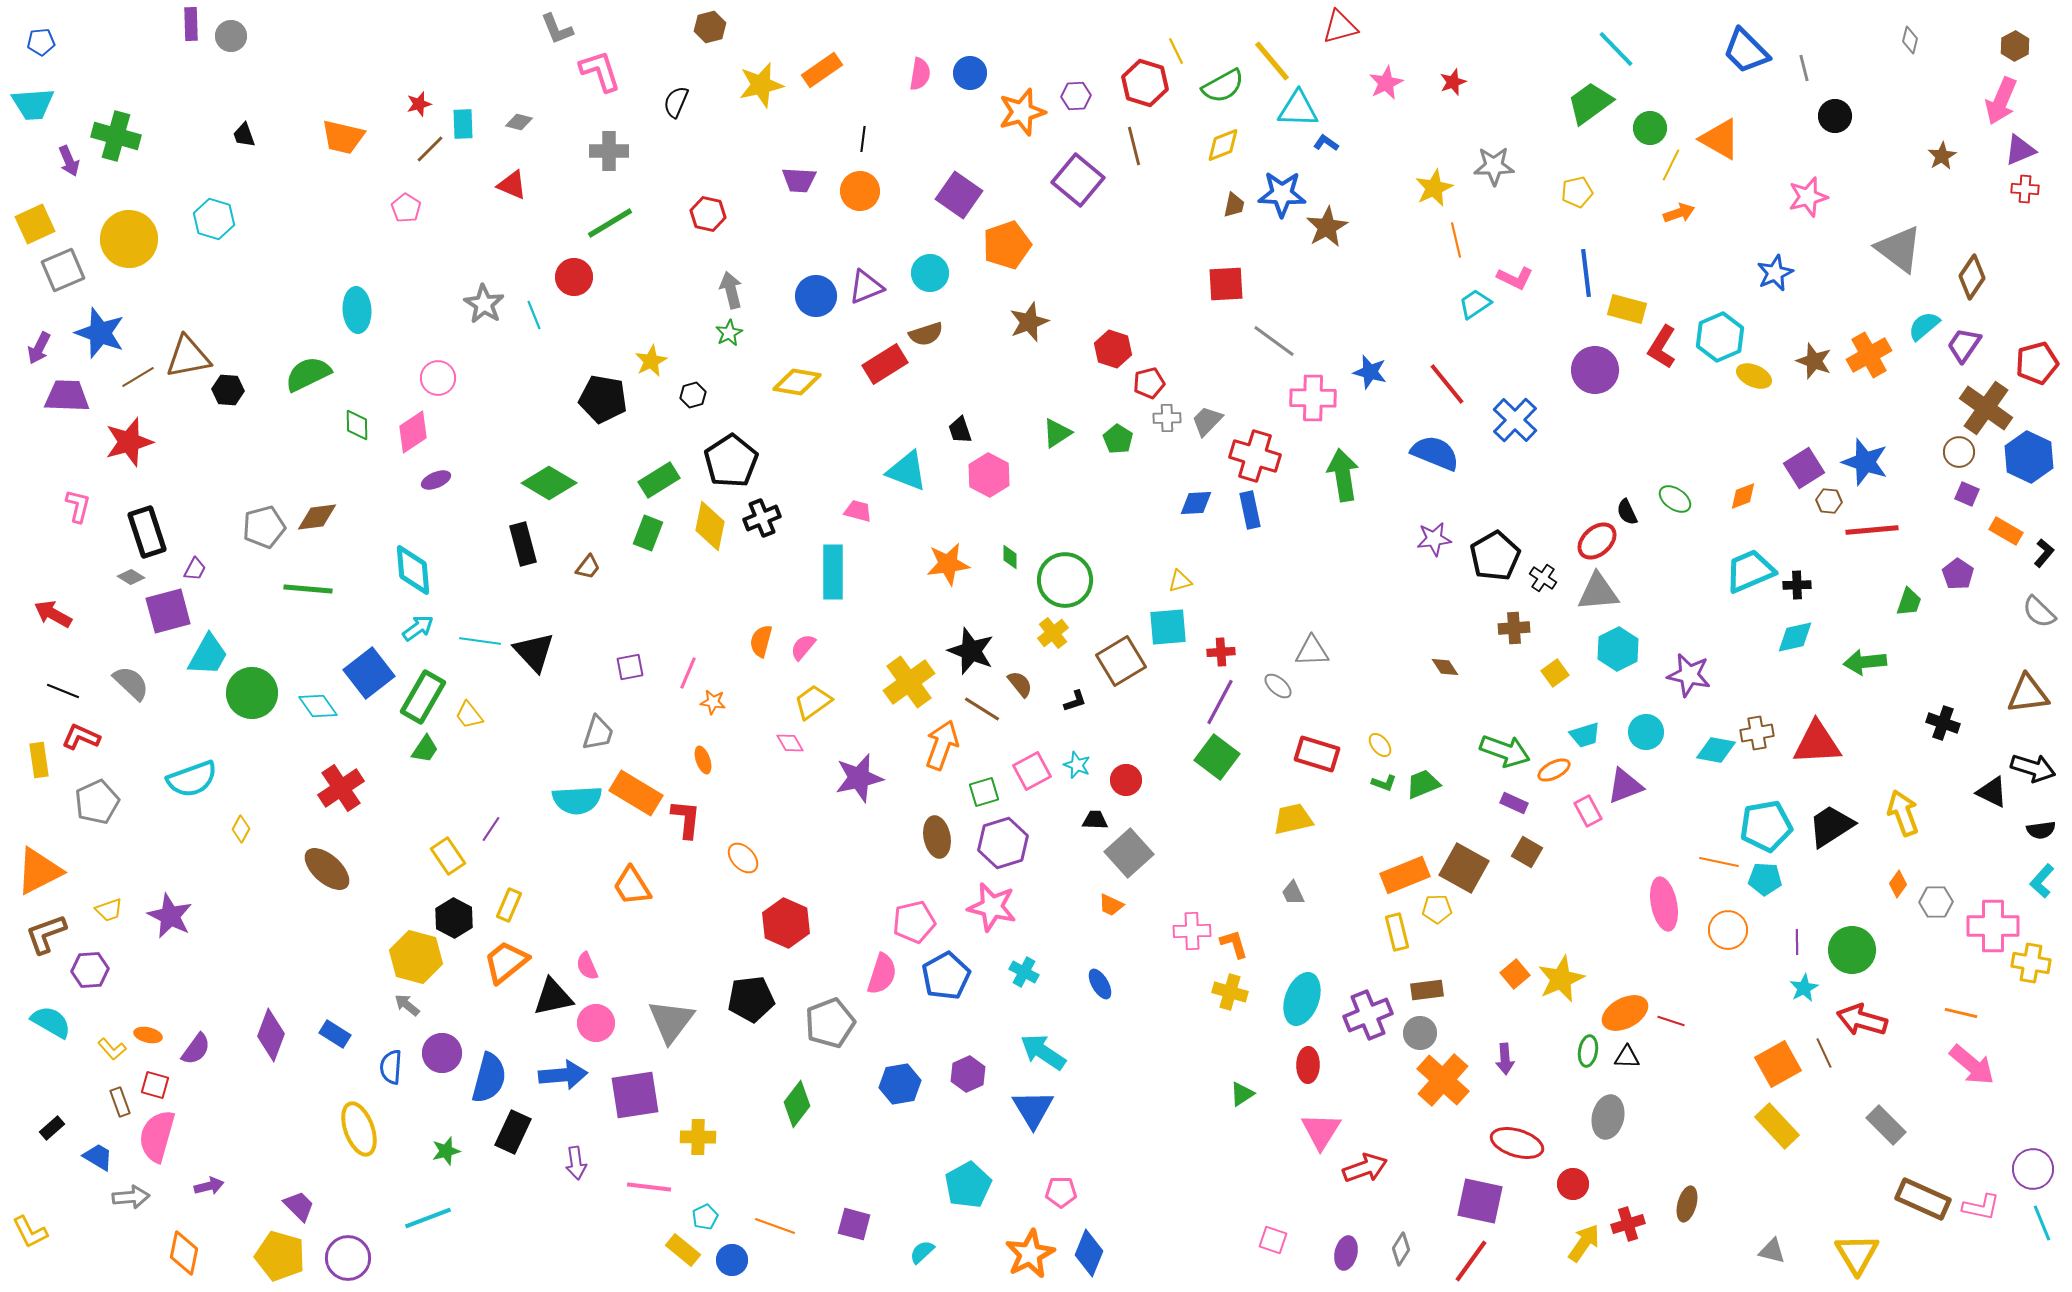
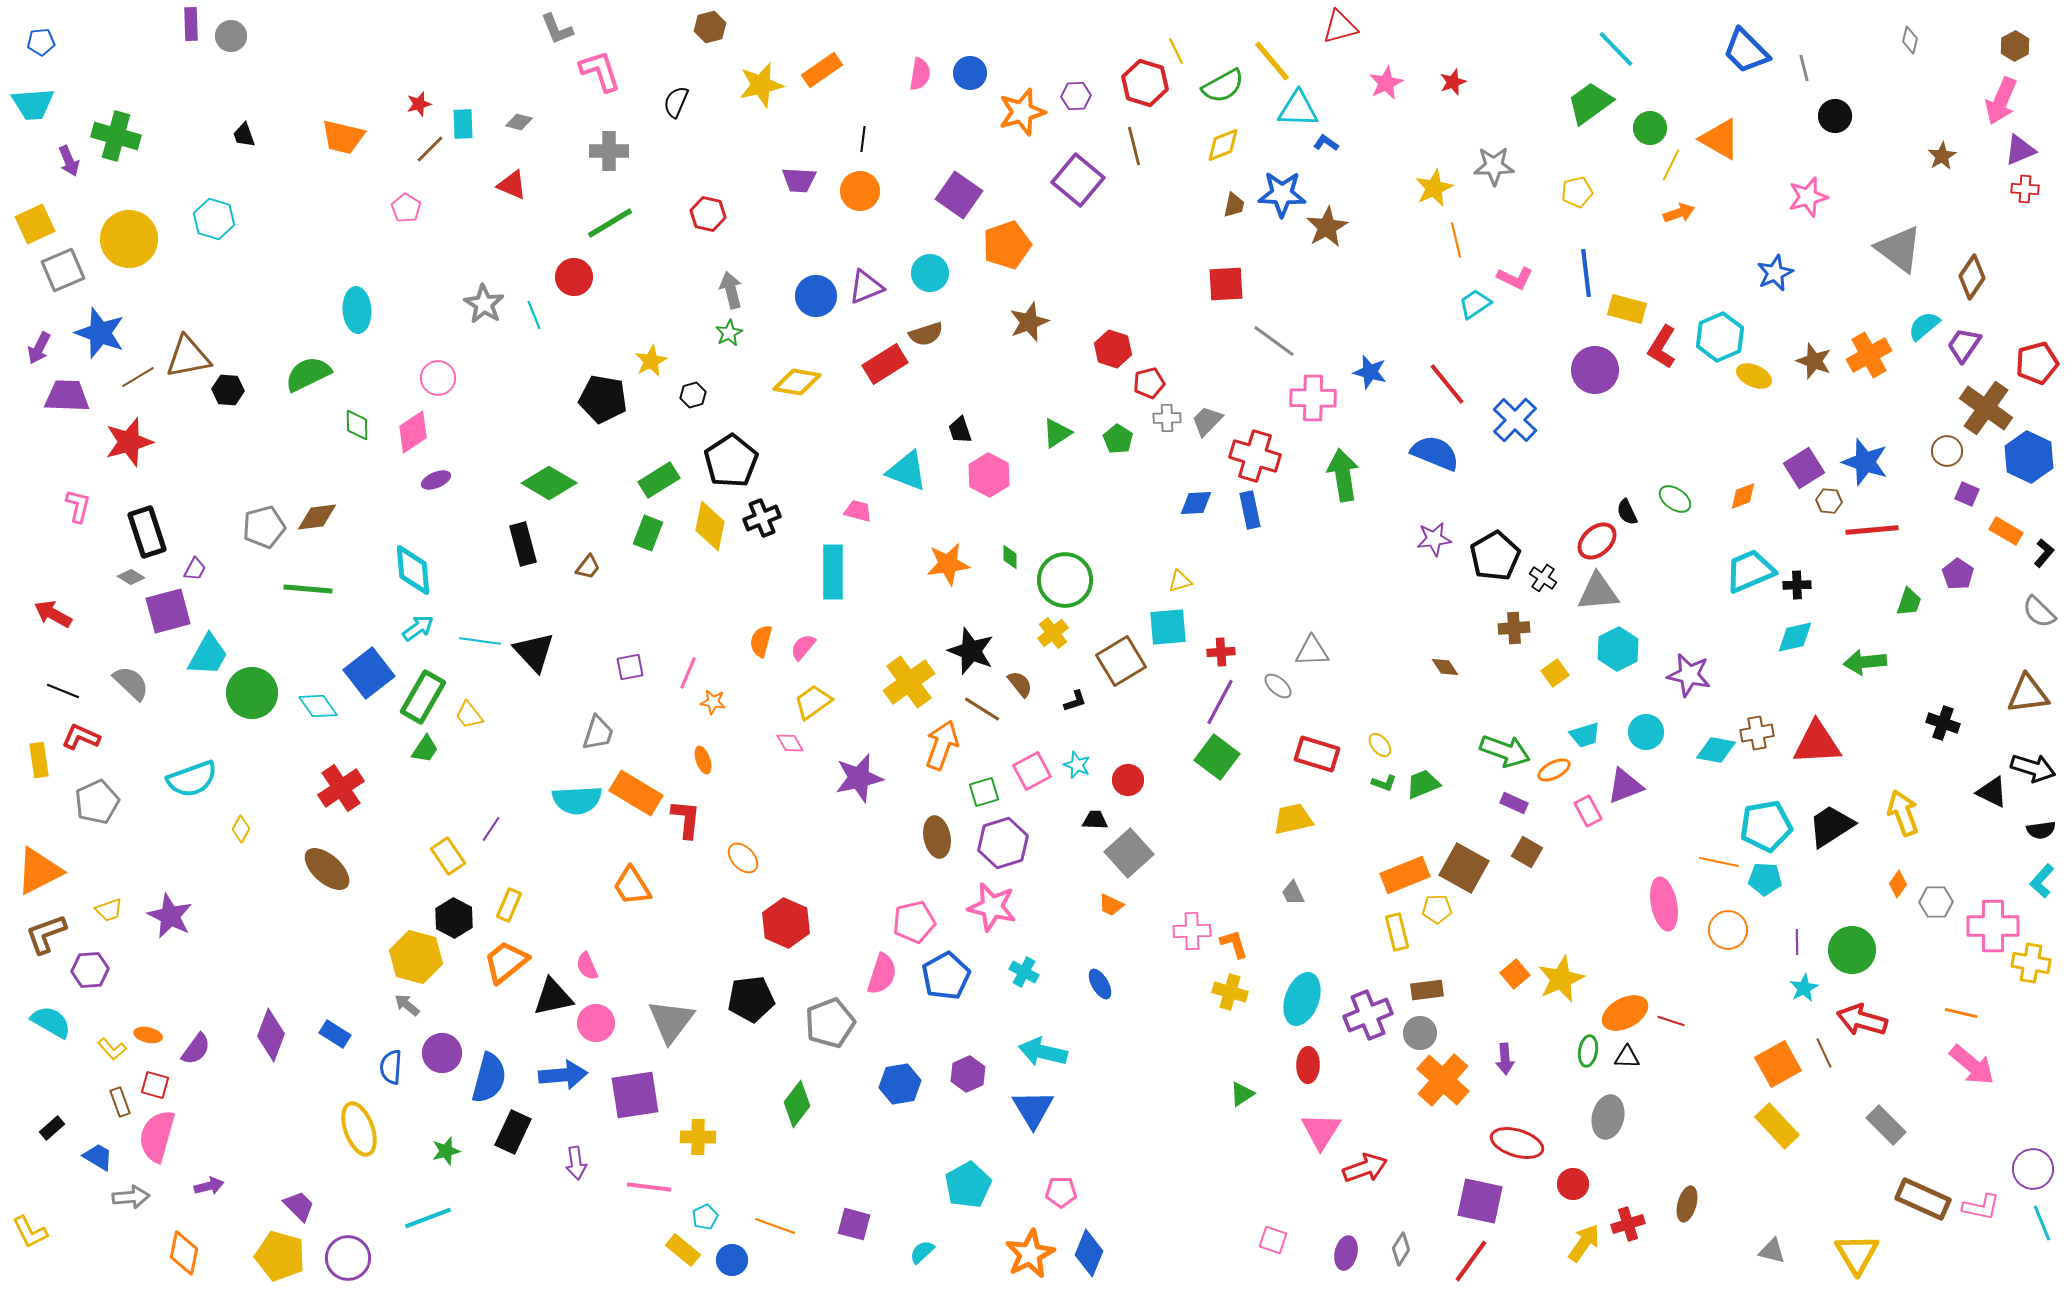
brown circle at (1959, 452): moved 12 px left, 1 px up
red circle at (1126, 780): moved 2 px right
cyan arrow at (1043, 1052): rotated 21 degrees counterclockwise
